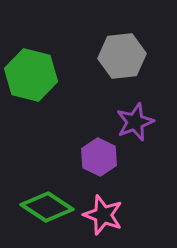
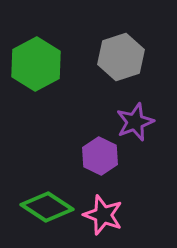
gray hexagon: moved 1 px left, 1 px down; rotated 12 degrees counterclockwise
green hexagon: moved 5 px right, 11 px up; rotated 18 degrees clockwise
purple hexagon: moved 1 px right, 1 px up
